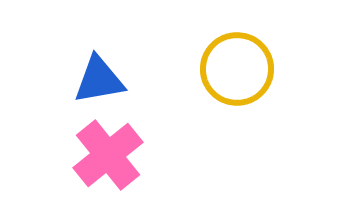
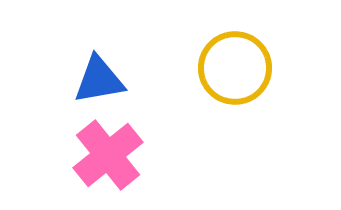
yellow circle: moved 2 px left, 1 px up
